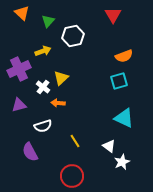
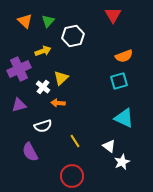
orange triangle: moved 3 px right, 8 px down
